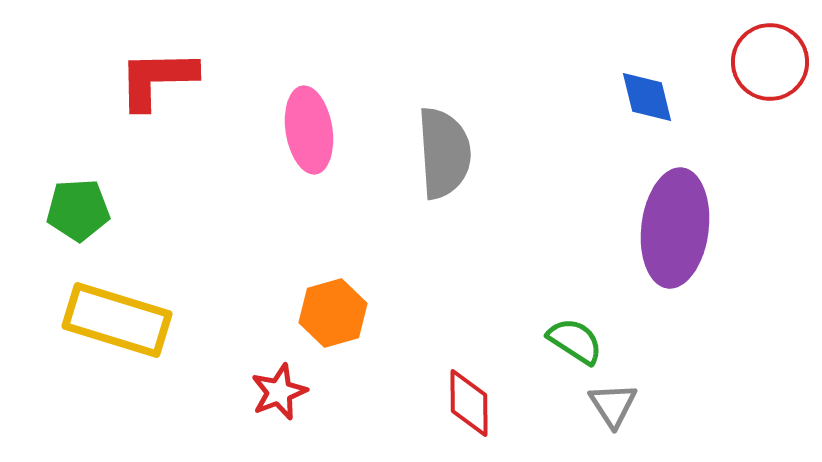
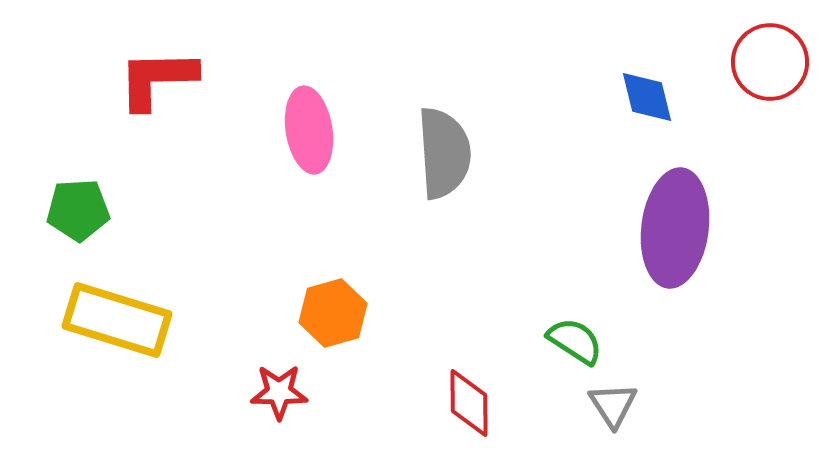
red star: rotated 22 degrees clockwise
